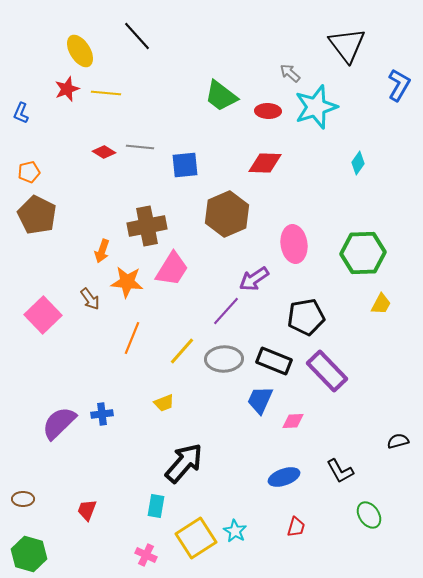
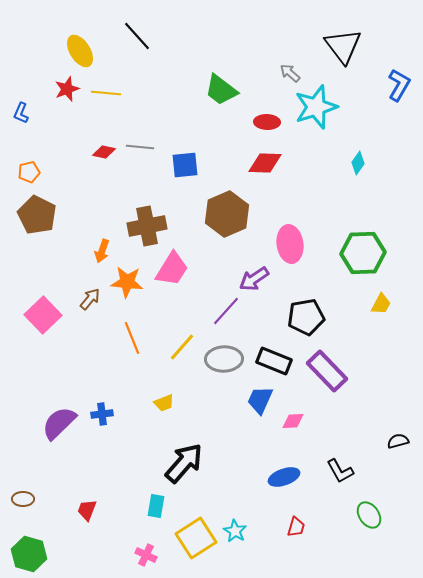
black triangle at (347, 45): moved 4 px left, 1 px down
green trapezoid at (221, 96): moved 6 px up
red ellipse at (268, 111): moved 1 px left, 11 px down
red diamond at (104, 152): rotated 20 degrees counterclockwise
pink ellipse at (294, 244): moved 4 px left
brown arrow at (90, 299): rotated 105 degrees counterclockwise
orange line at (132, 338): rotated 44 degrees counterclockwise
yellow line at (182, 351): moved 4 px up
